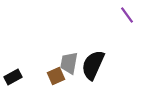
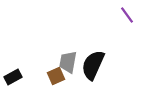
gray trapezoid: moved 1 px left, 1 px up
